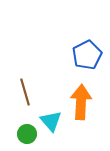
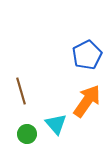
brown line: moved 4 px left, 1 px up
orange arrow: moved 6 px right, 1 px up; rotated 32 degrees clockwise
cyan triangle: moved 5 px right, 3 px down
